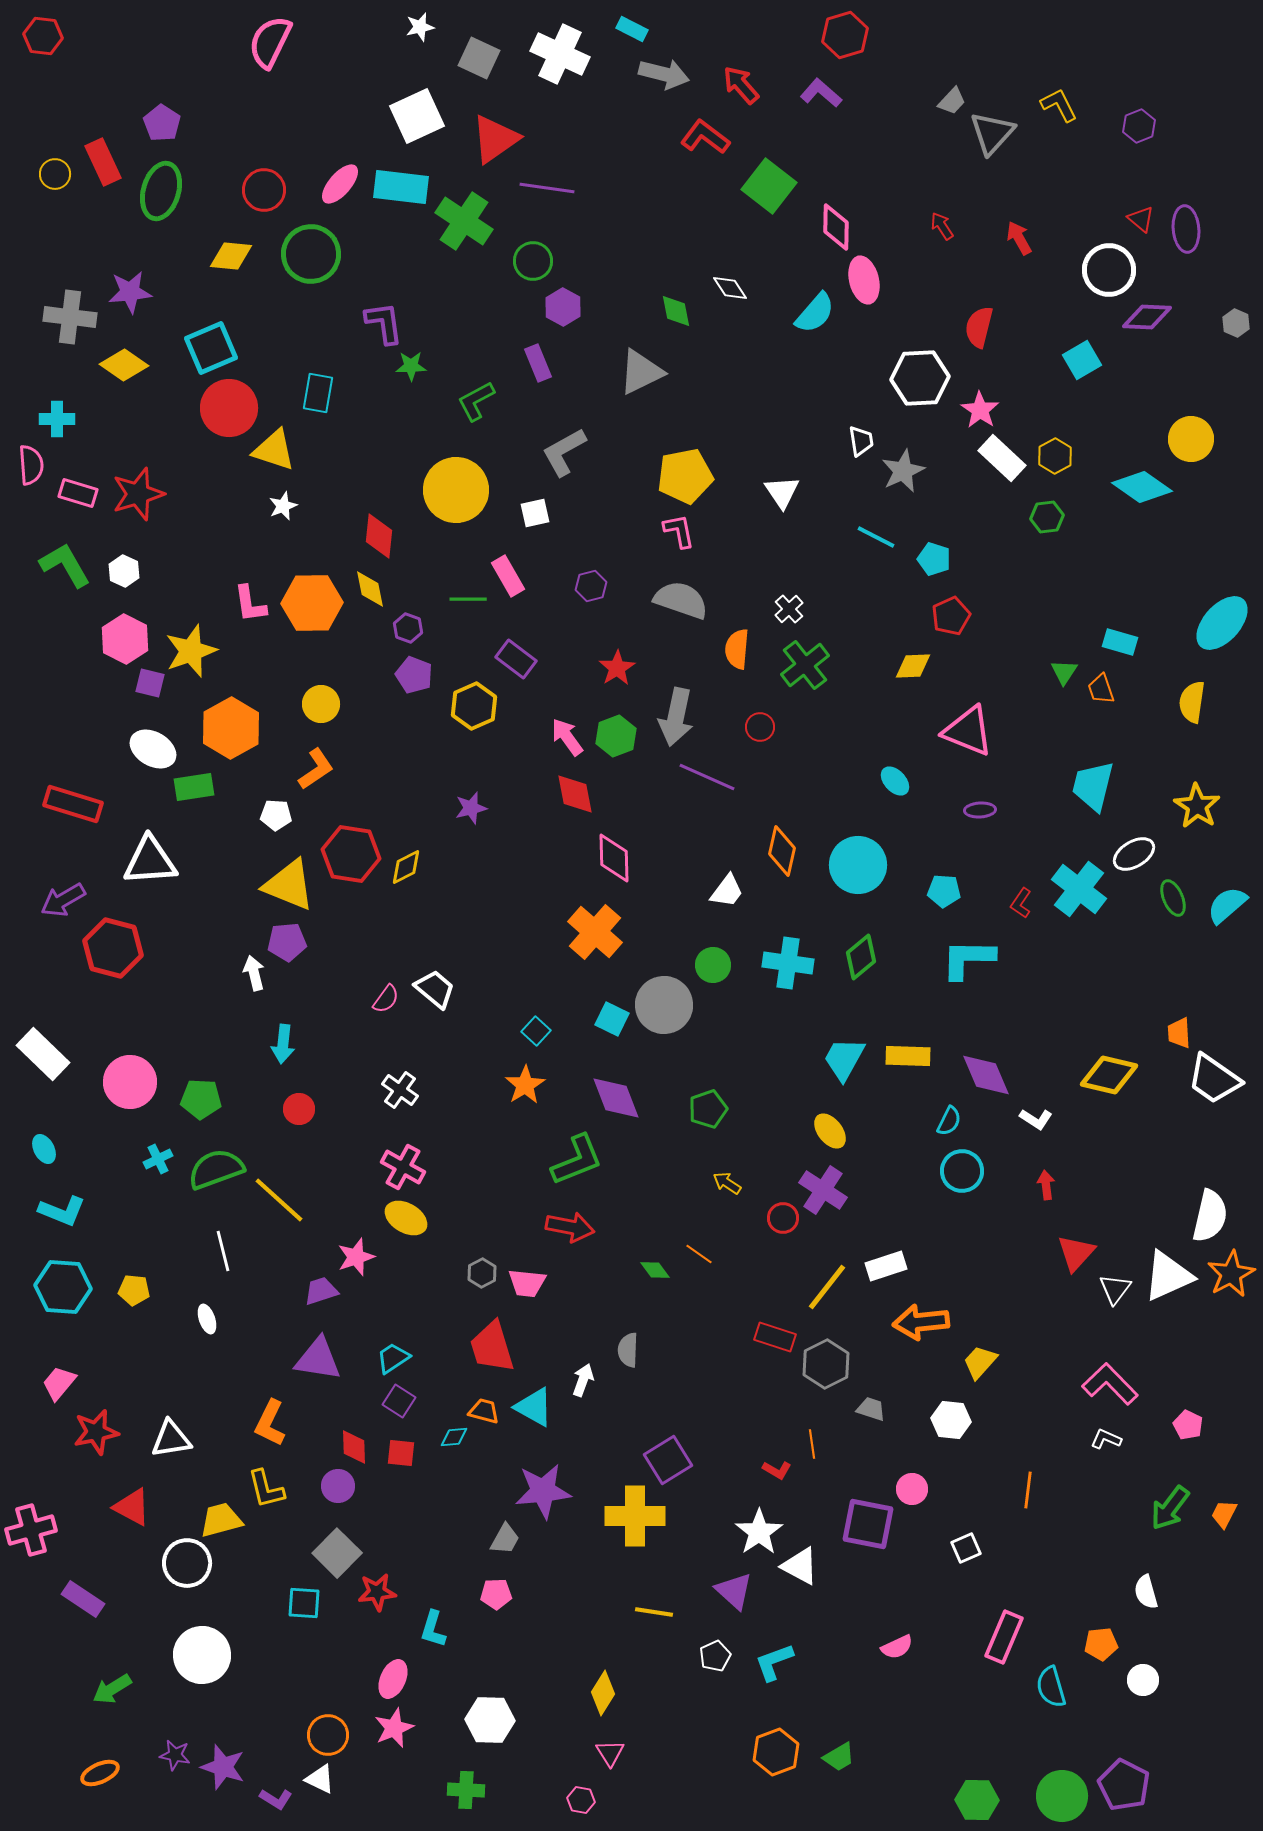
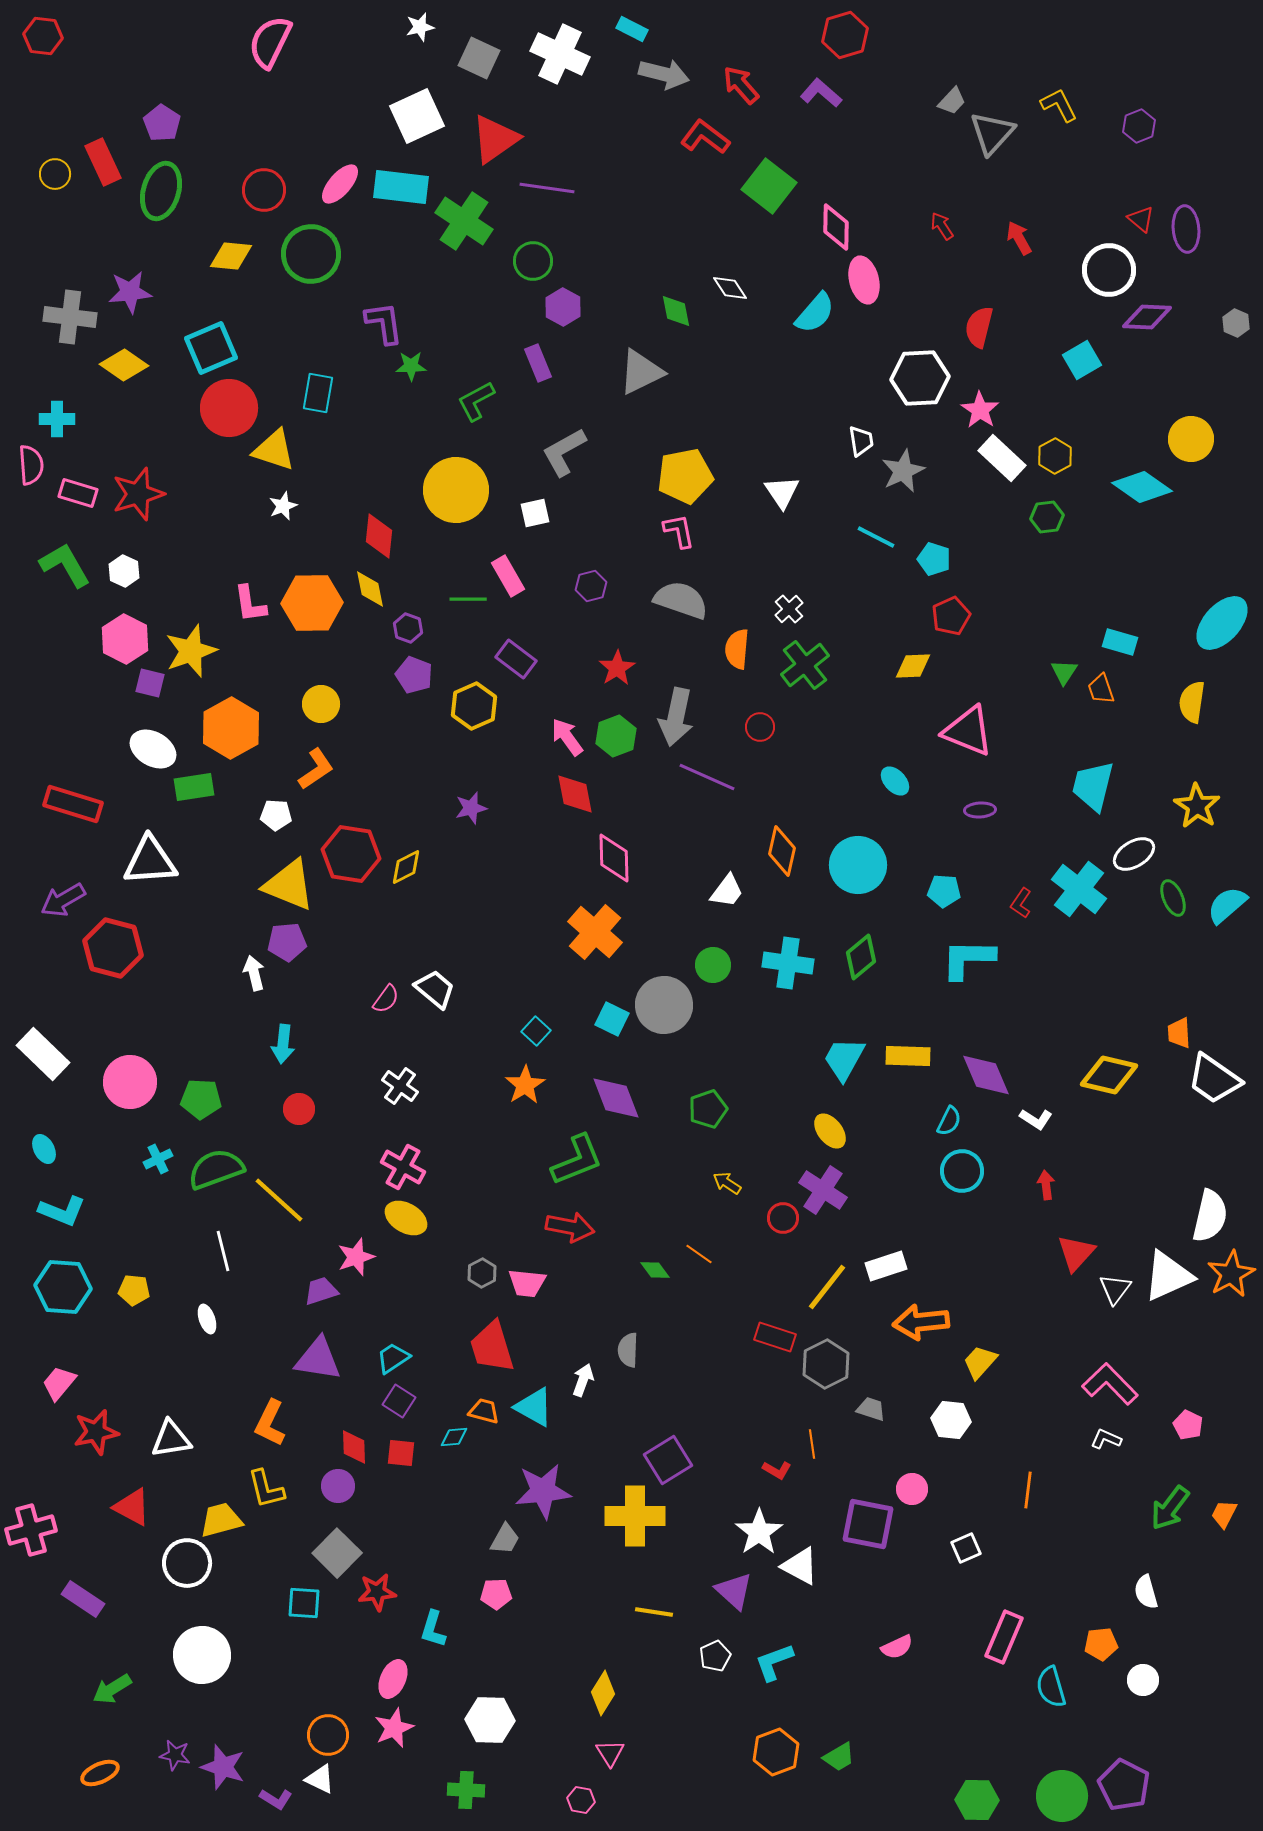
white cross at (400, 1090): moved 4 px up
